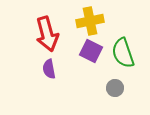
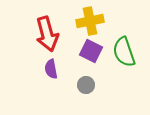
green semicircle: moved 1 px right, 1 px up
purple semicircle: moved 2 px right
gray circle: moved 29 px left, 3 px up
